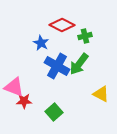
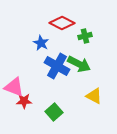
red diamond: moved 2 px up
green arrow: rotated 100 degrees counterclockwise
yellow triangle: moved 7 px left, 2 px down
